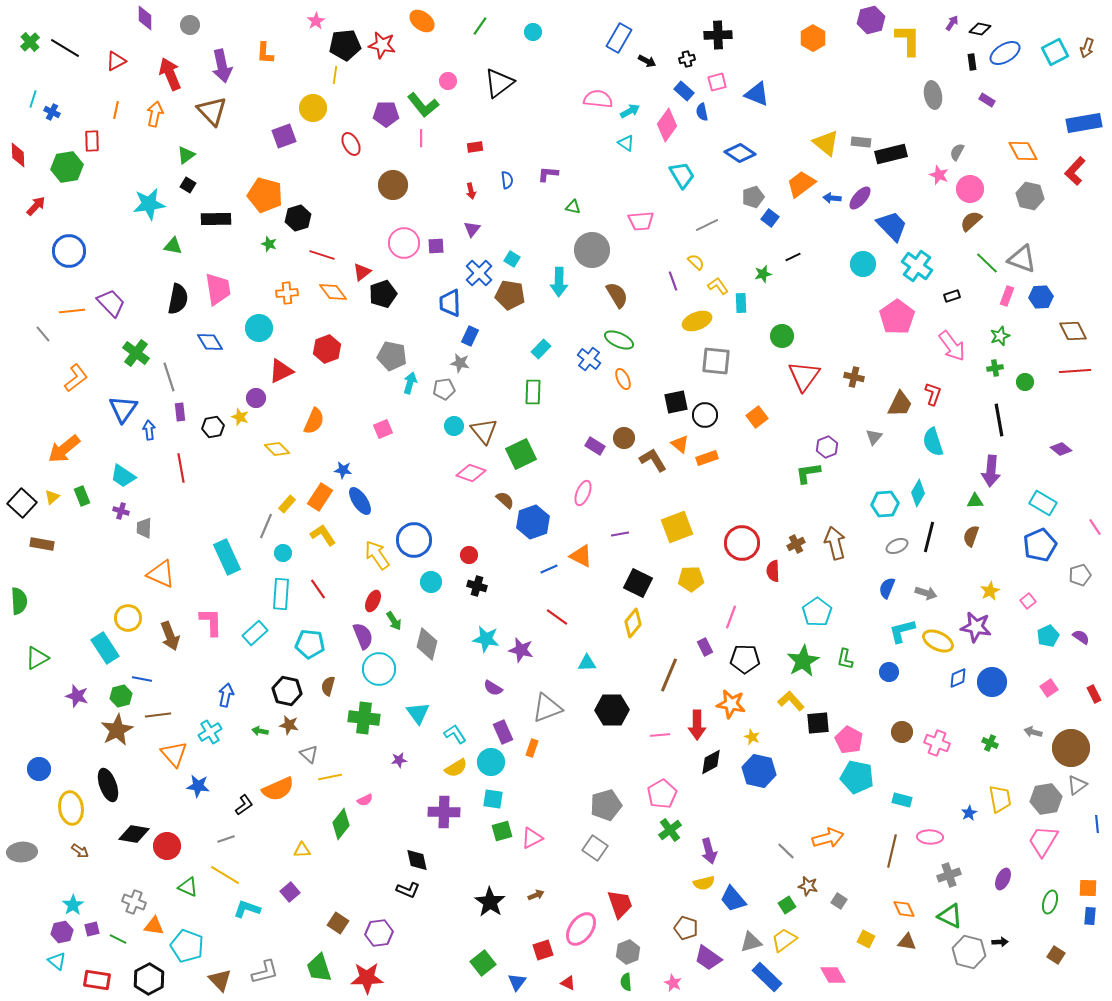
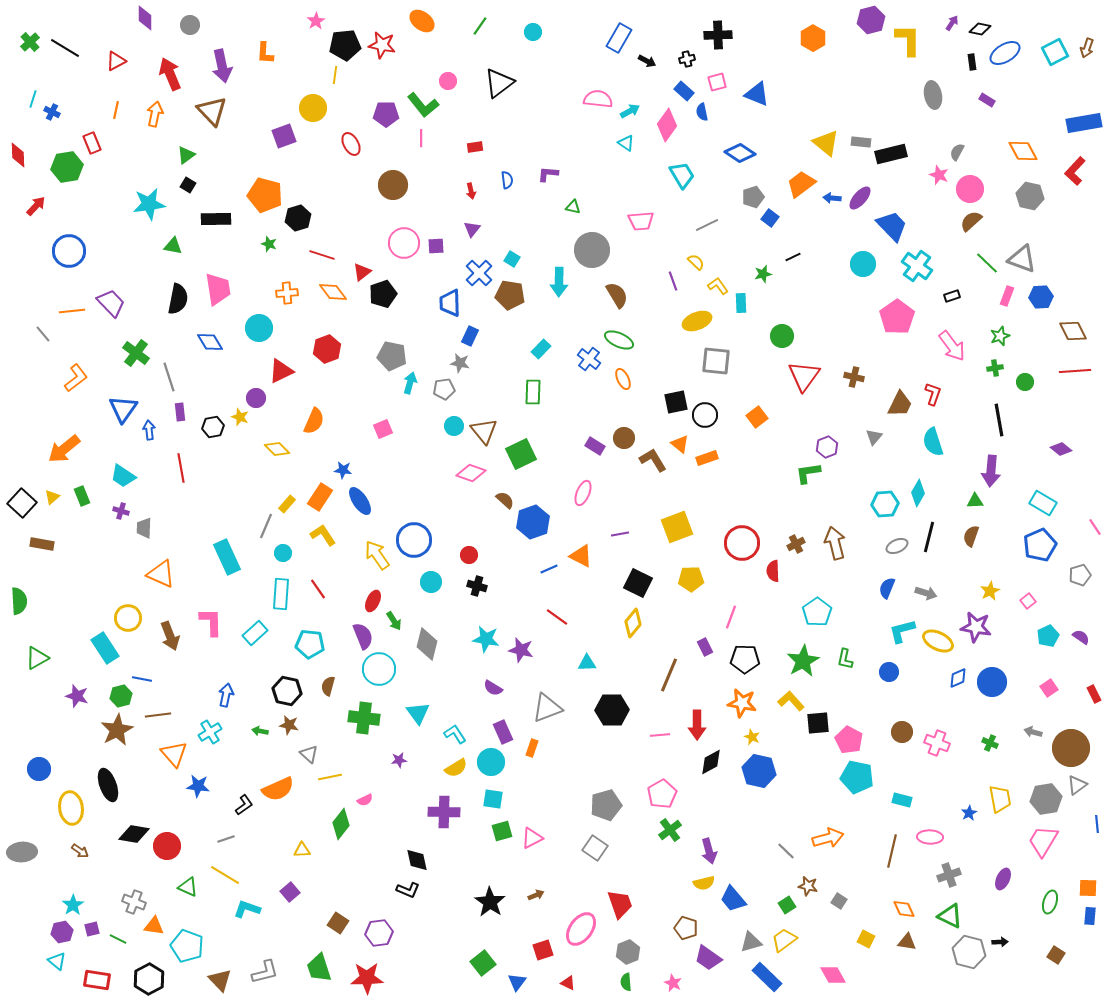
red rectangle at (92, 141): moved 2 px down; rotated 20 degrees counterclockwise
orange star at (731, 704): moved 11 px right, 1 px up
